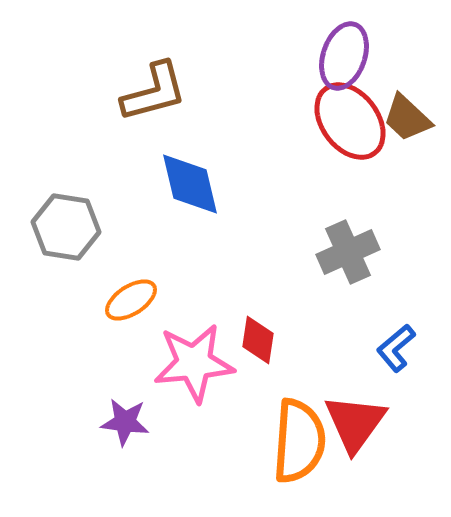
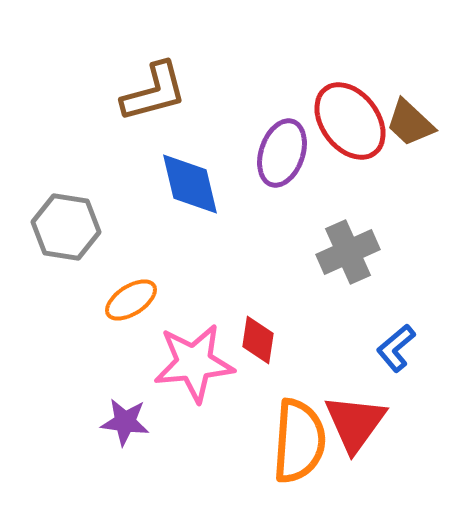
purple ellipse: moved 62 px left, 97 px down
brown trapezoid: moved 3 px right, 5 px down
